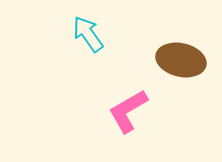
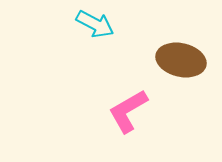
cyan arrow: moved 7 px right, 10 px up; rotated 153 degrees clockwise
